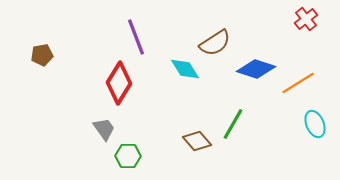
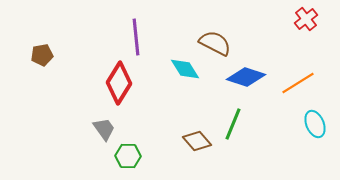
purple line: rotated 15 degrees clockwise
brown semicircle: rotated 120 degrees counterclockwise
blue diamond: moved 10 px left, 8 px down
green line: rotated 8 degrees counterclockwise
